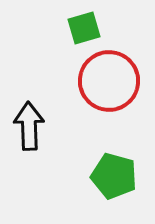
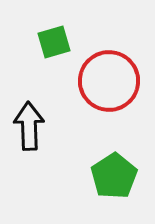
green square: moved 30 px left, 14 px down
green pentagon: rotated 24 degrees clockwise
